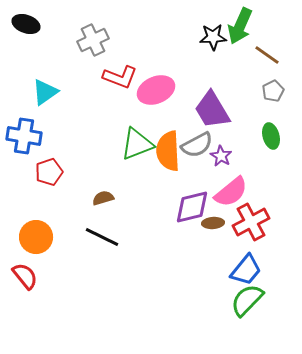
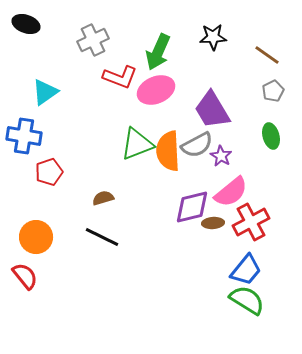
green arrow: moved 82 px left, 26 px down
green semicircle: rotated 78 degrees clockwise
